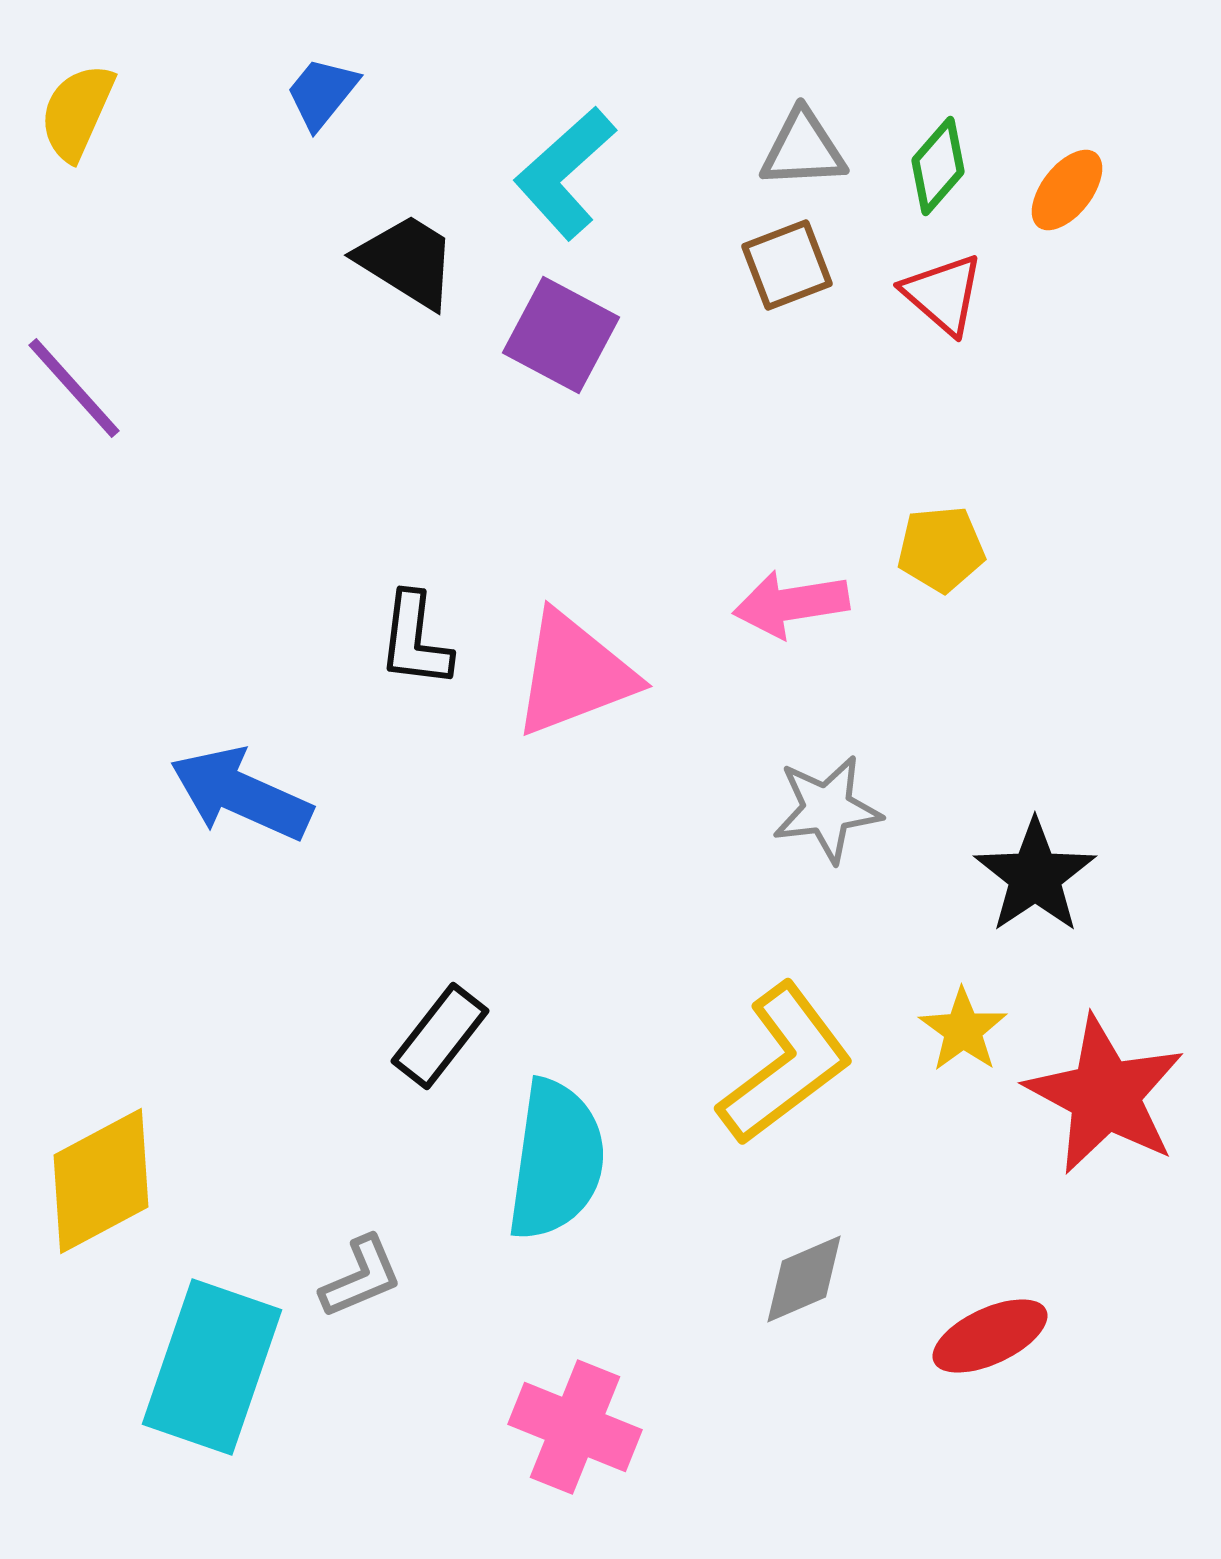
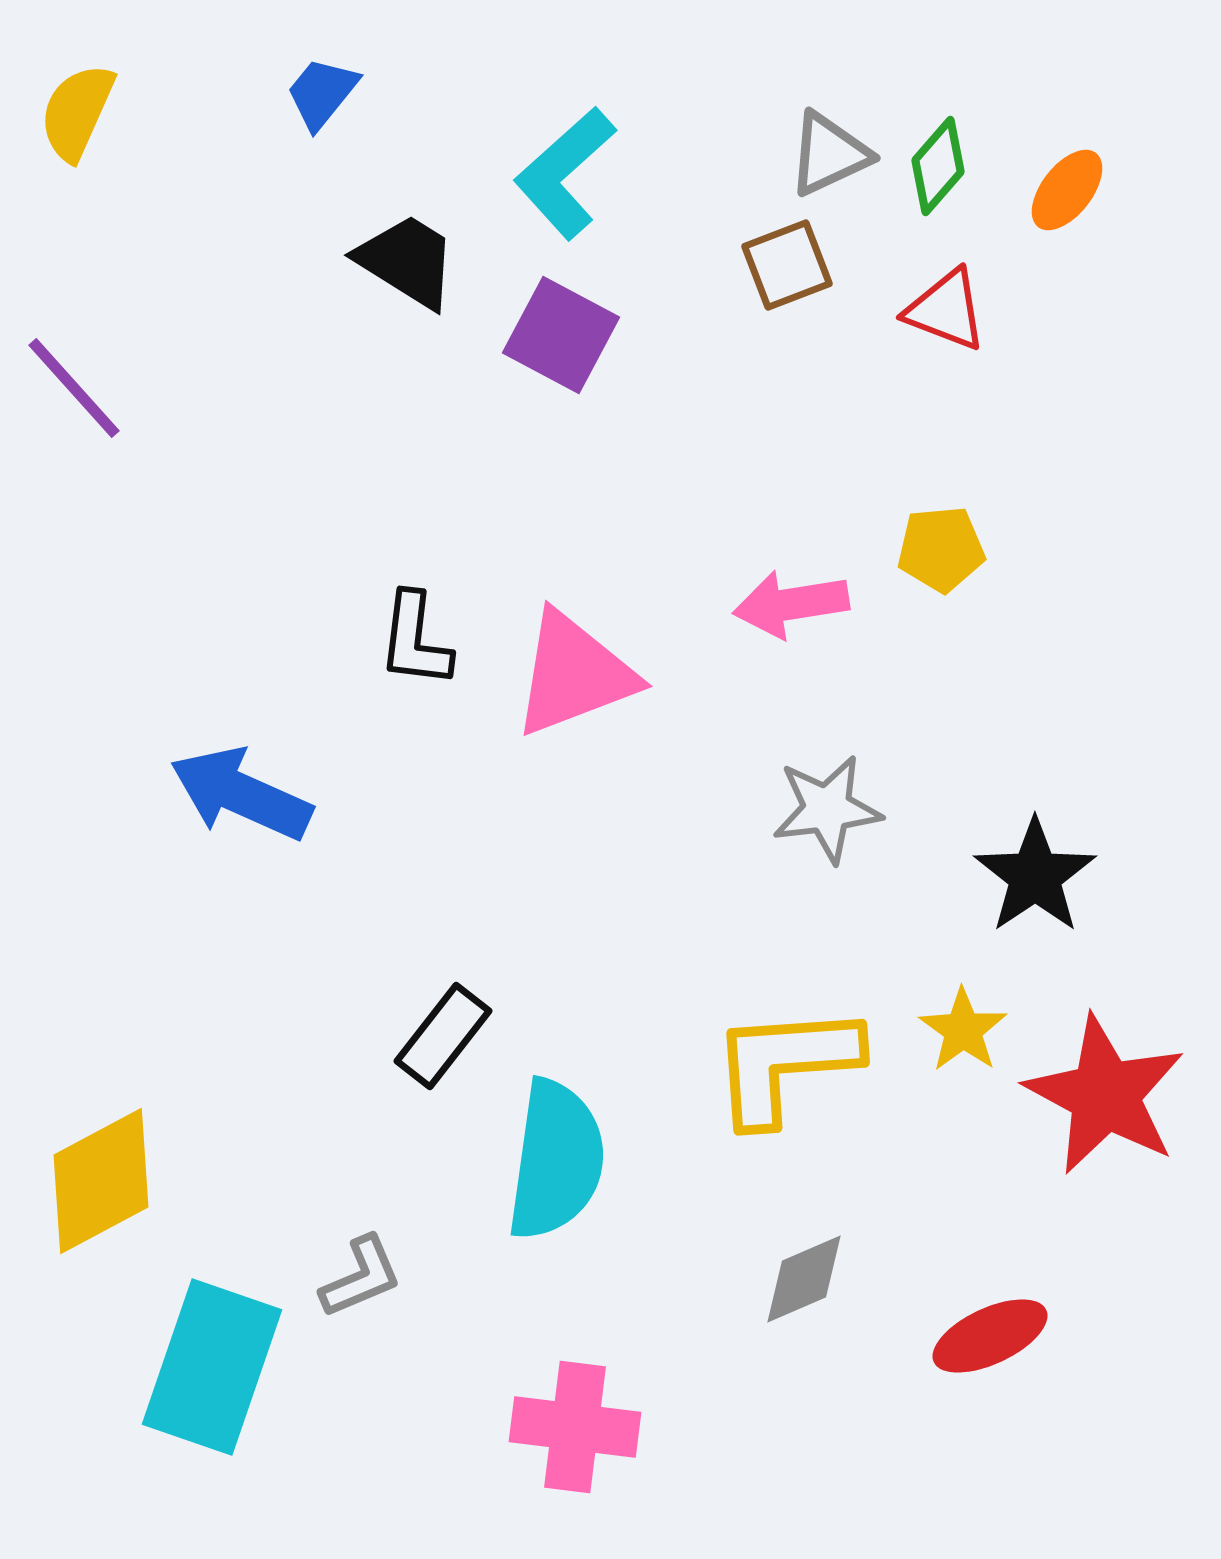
gray triangle: moved 26 px right, 5 px down; rotated 22 degrees counterclockwise
red triangle: moved 3 px right, 16 px down; rotated 20 degrees counterclockwise
black rectangle: moved 3 px right
yellow L-shape: rotated 147 degrees counterclockwise
pink cross: rotated 15 degrees counterclockwise
